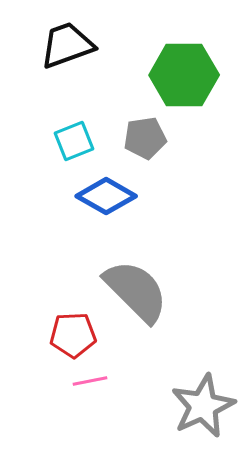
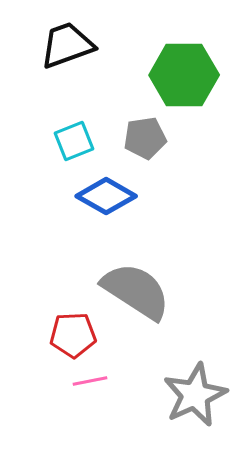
gray semicircle: rotated 12 degrees counterclockwise
gray star: moved 8 px left, 11 px up
